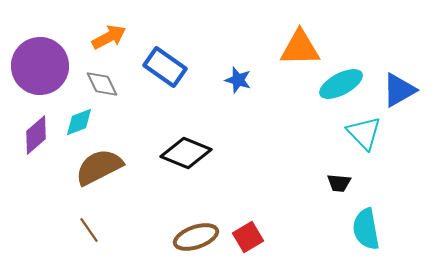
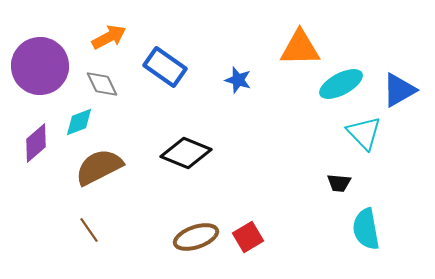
purple diamond: moved 8 px down
